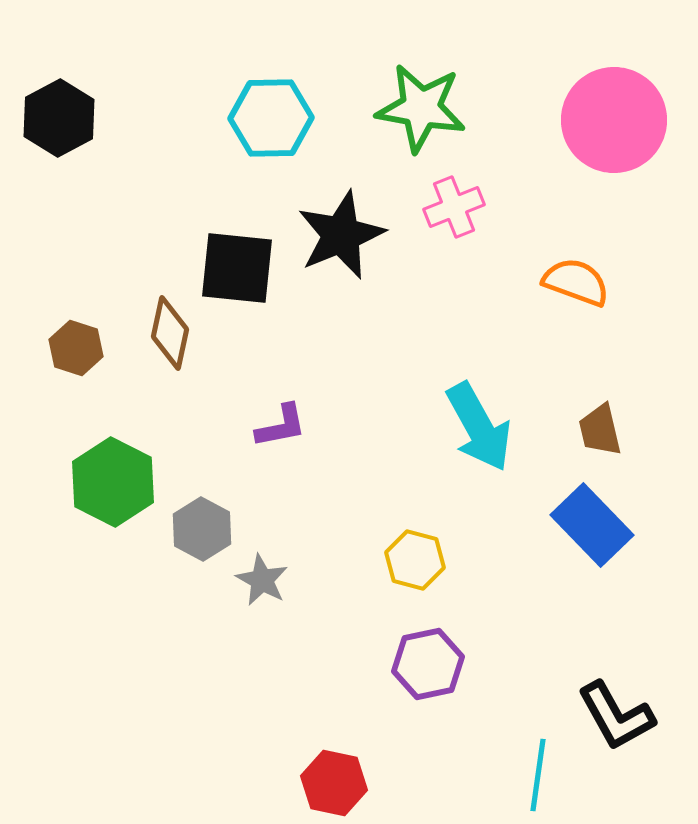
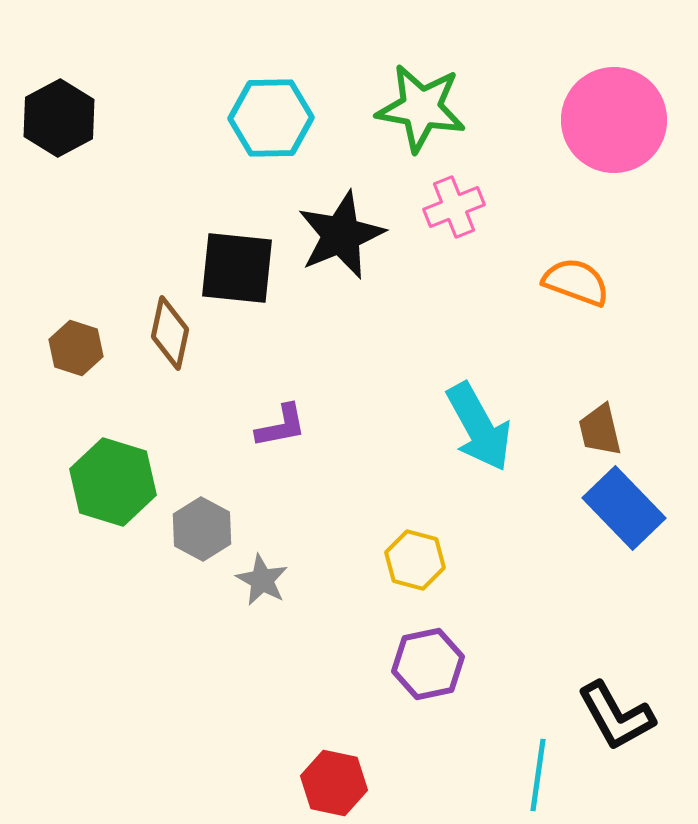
green hexagon: rotated 10 degrees counterclockwise
blue rectangle: moved 32 px right, 17 px up
